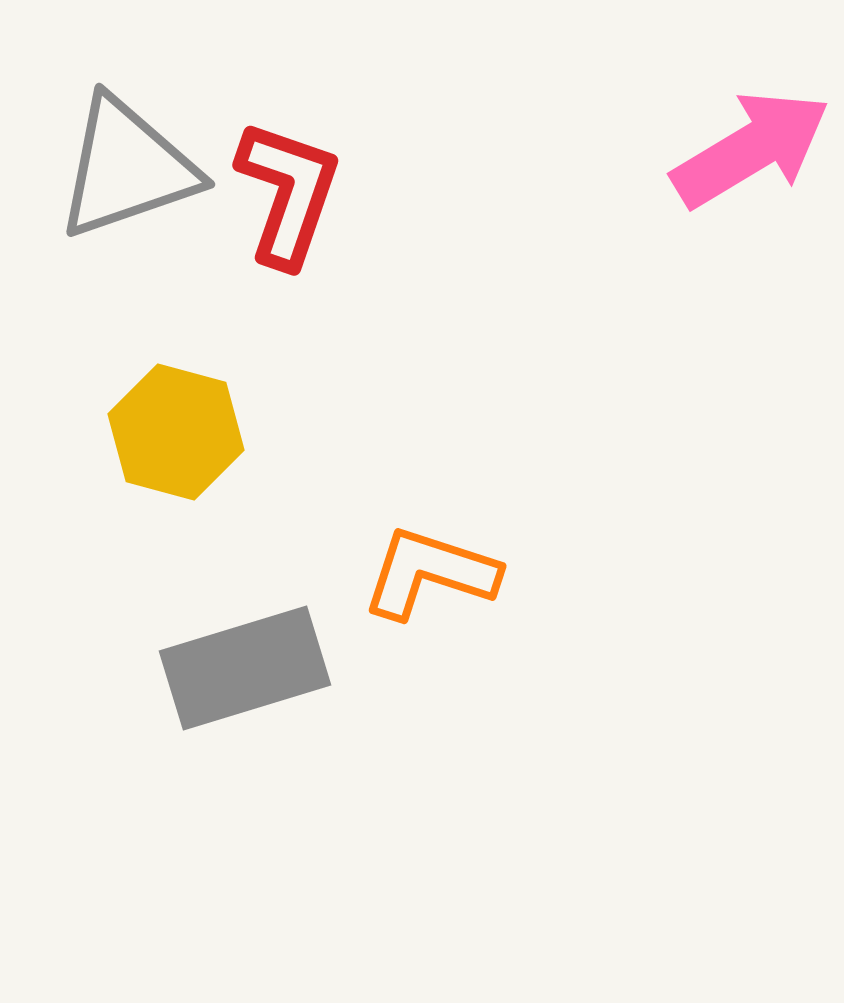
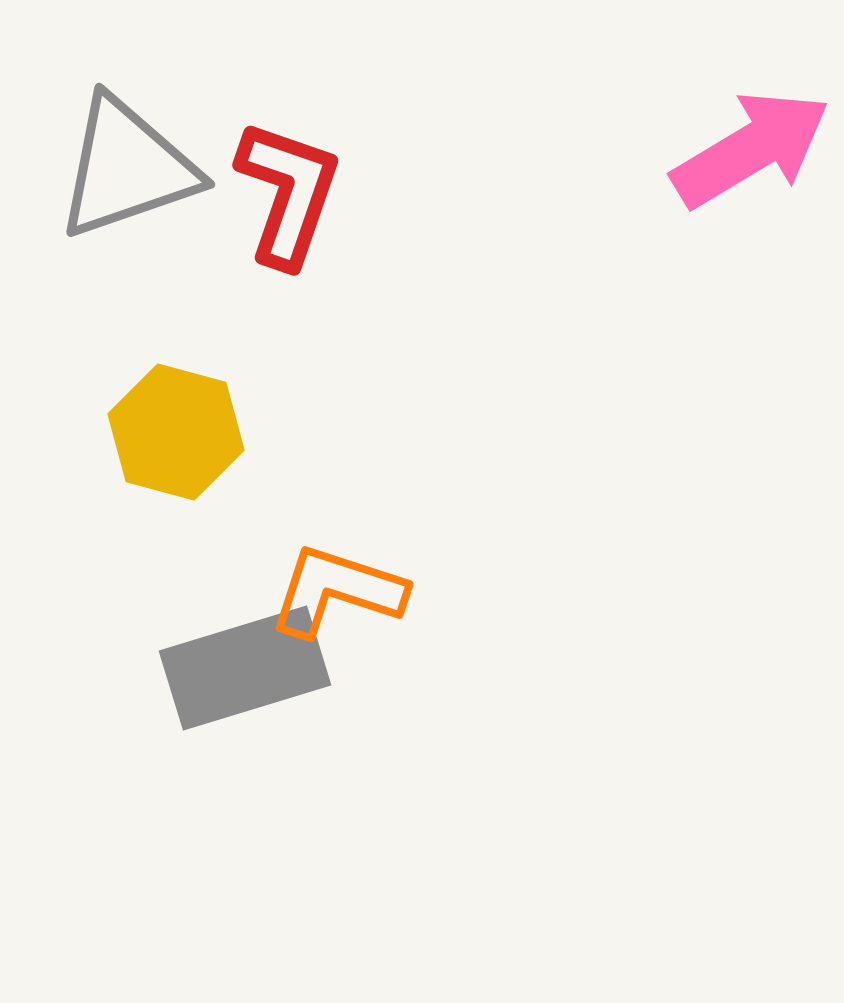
orange L-shape: moved 93 px left, 18 px down
